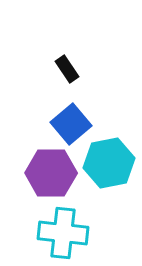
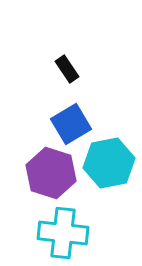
blue square: rotated 9 degrees clockwise
purple hexagon: rotated 18 degrees clockwise
